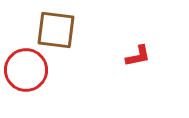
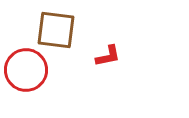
red L-shape: moved 30 px left
